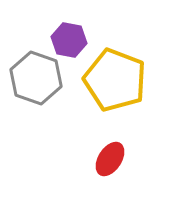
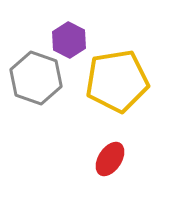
purple hexagon: rotated 16 degrees clockwise
yellow pentagon: moved 2 px right, 1 px down; rotated 30 degrees counterclockwise
